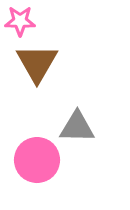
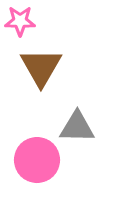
brown triangle: moved 4 px right, 4 px down
